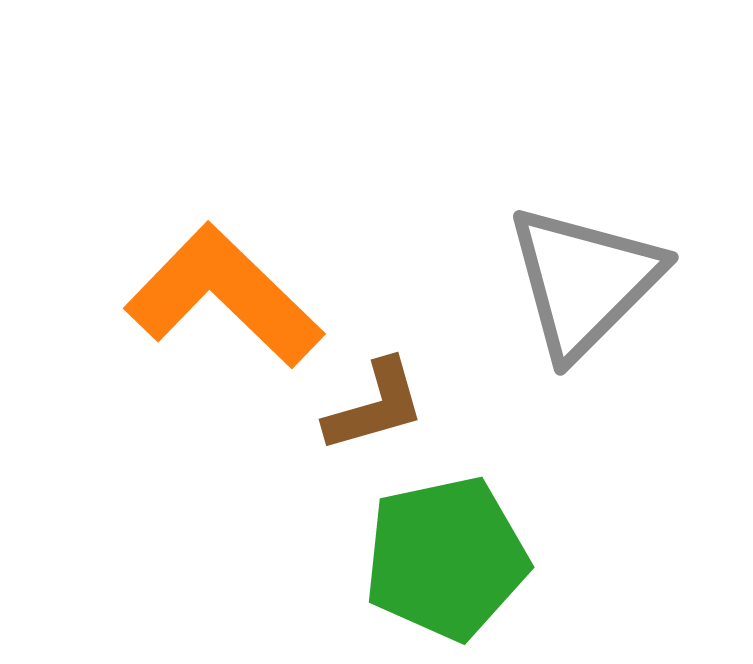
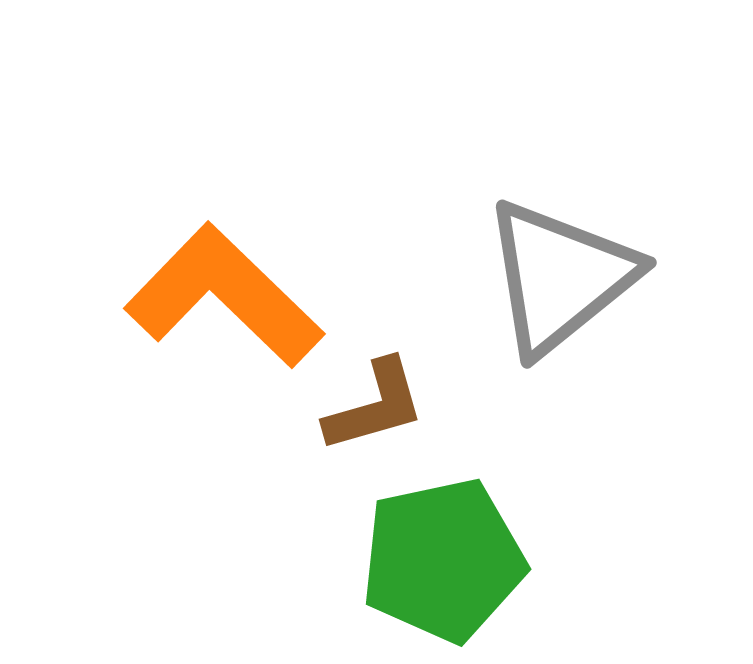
gray triangle: moved 24 px left, 4 px up; rotated 6 degrees clockwise
green pentagon: moved 3 px left, 2 px down
